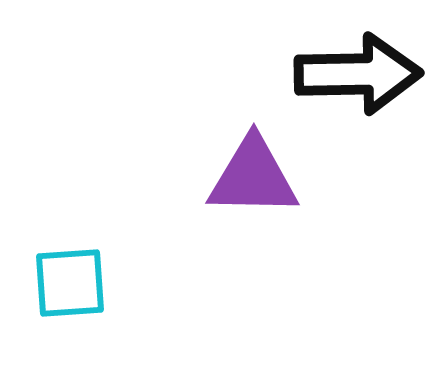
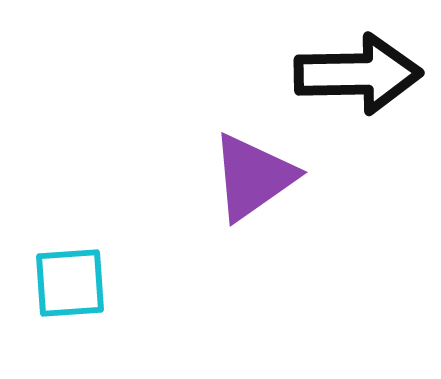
purple triangle: rotated 36 degrees counterclockwise
